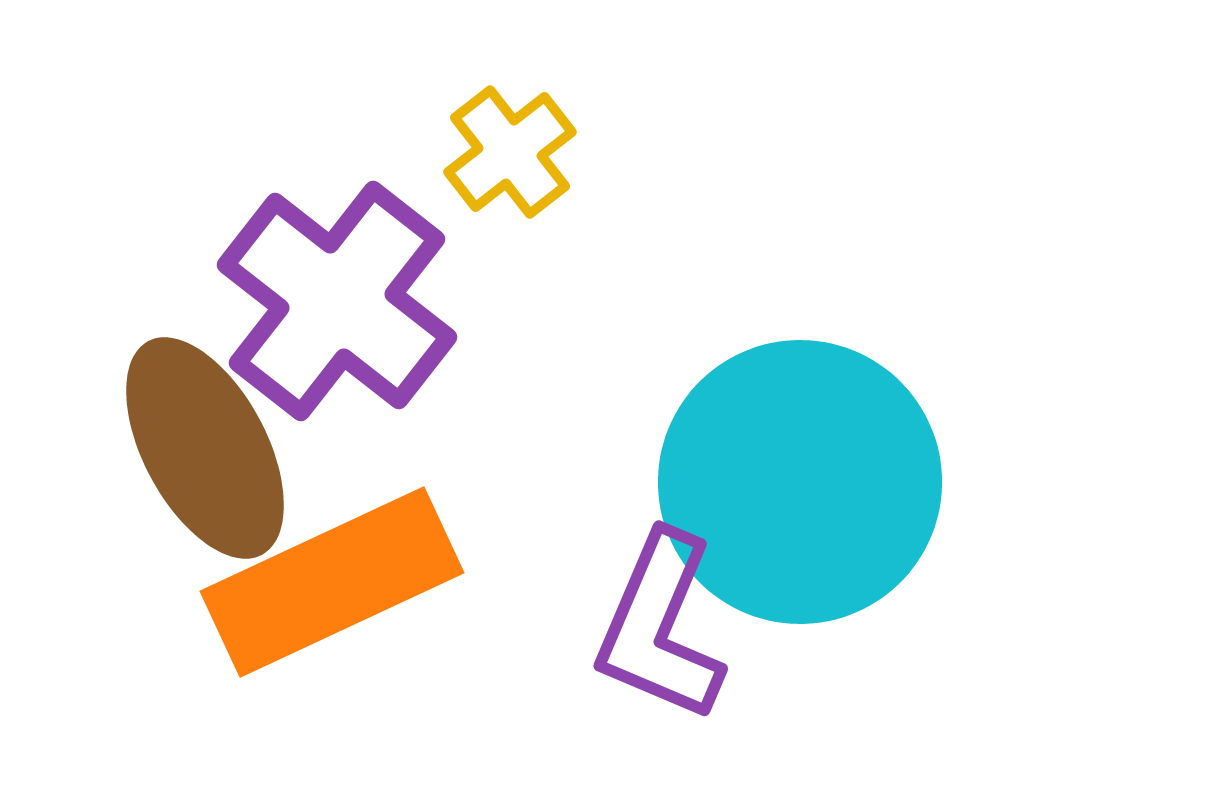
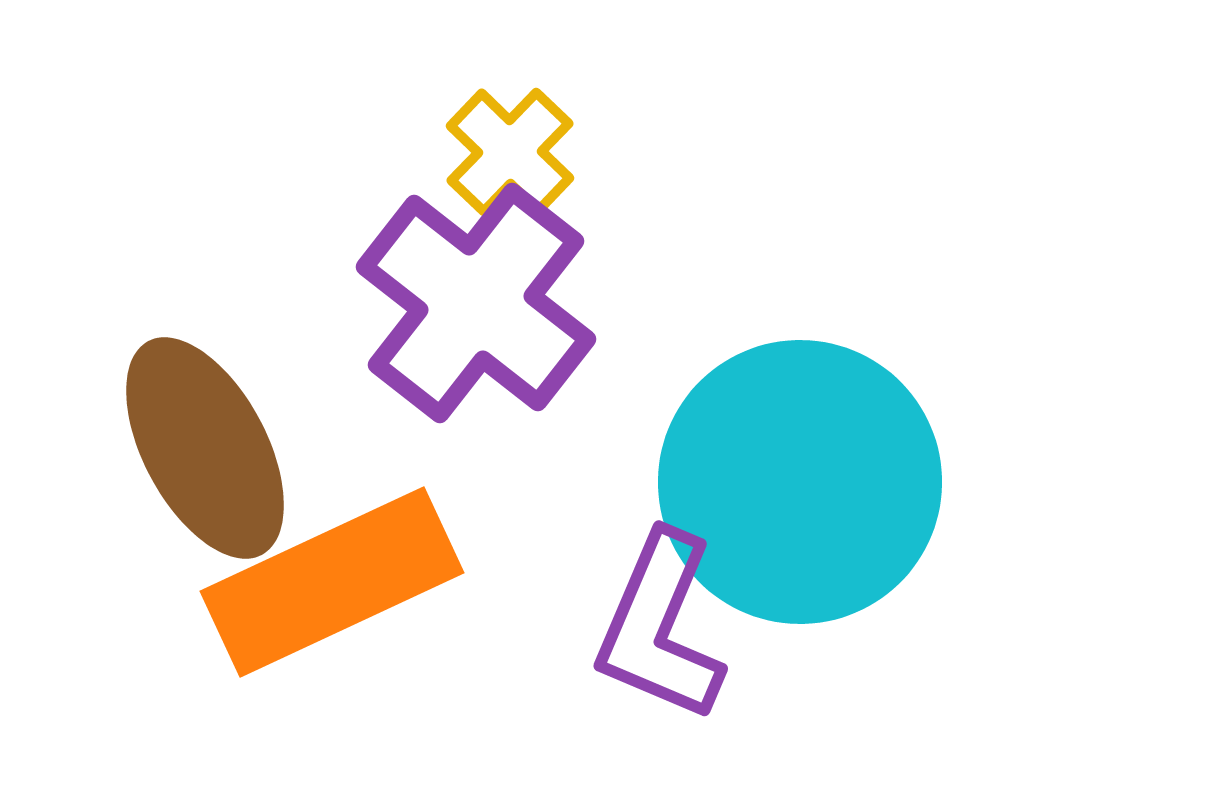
yellow cross: rotated 8 degrees counterclockwise
purple cross: moved 139 px right, 2 px down
